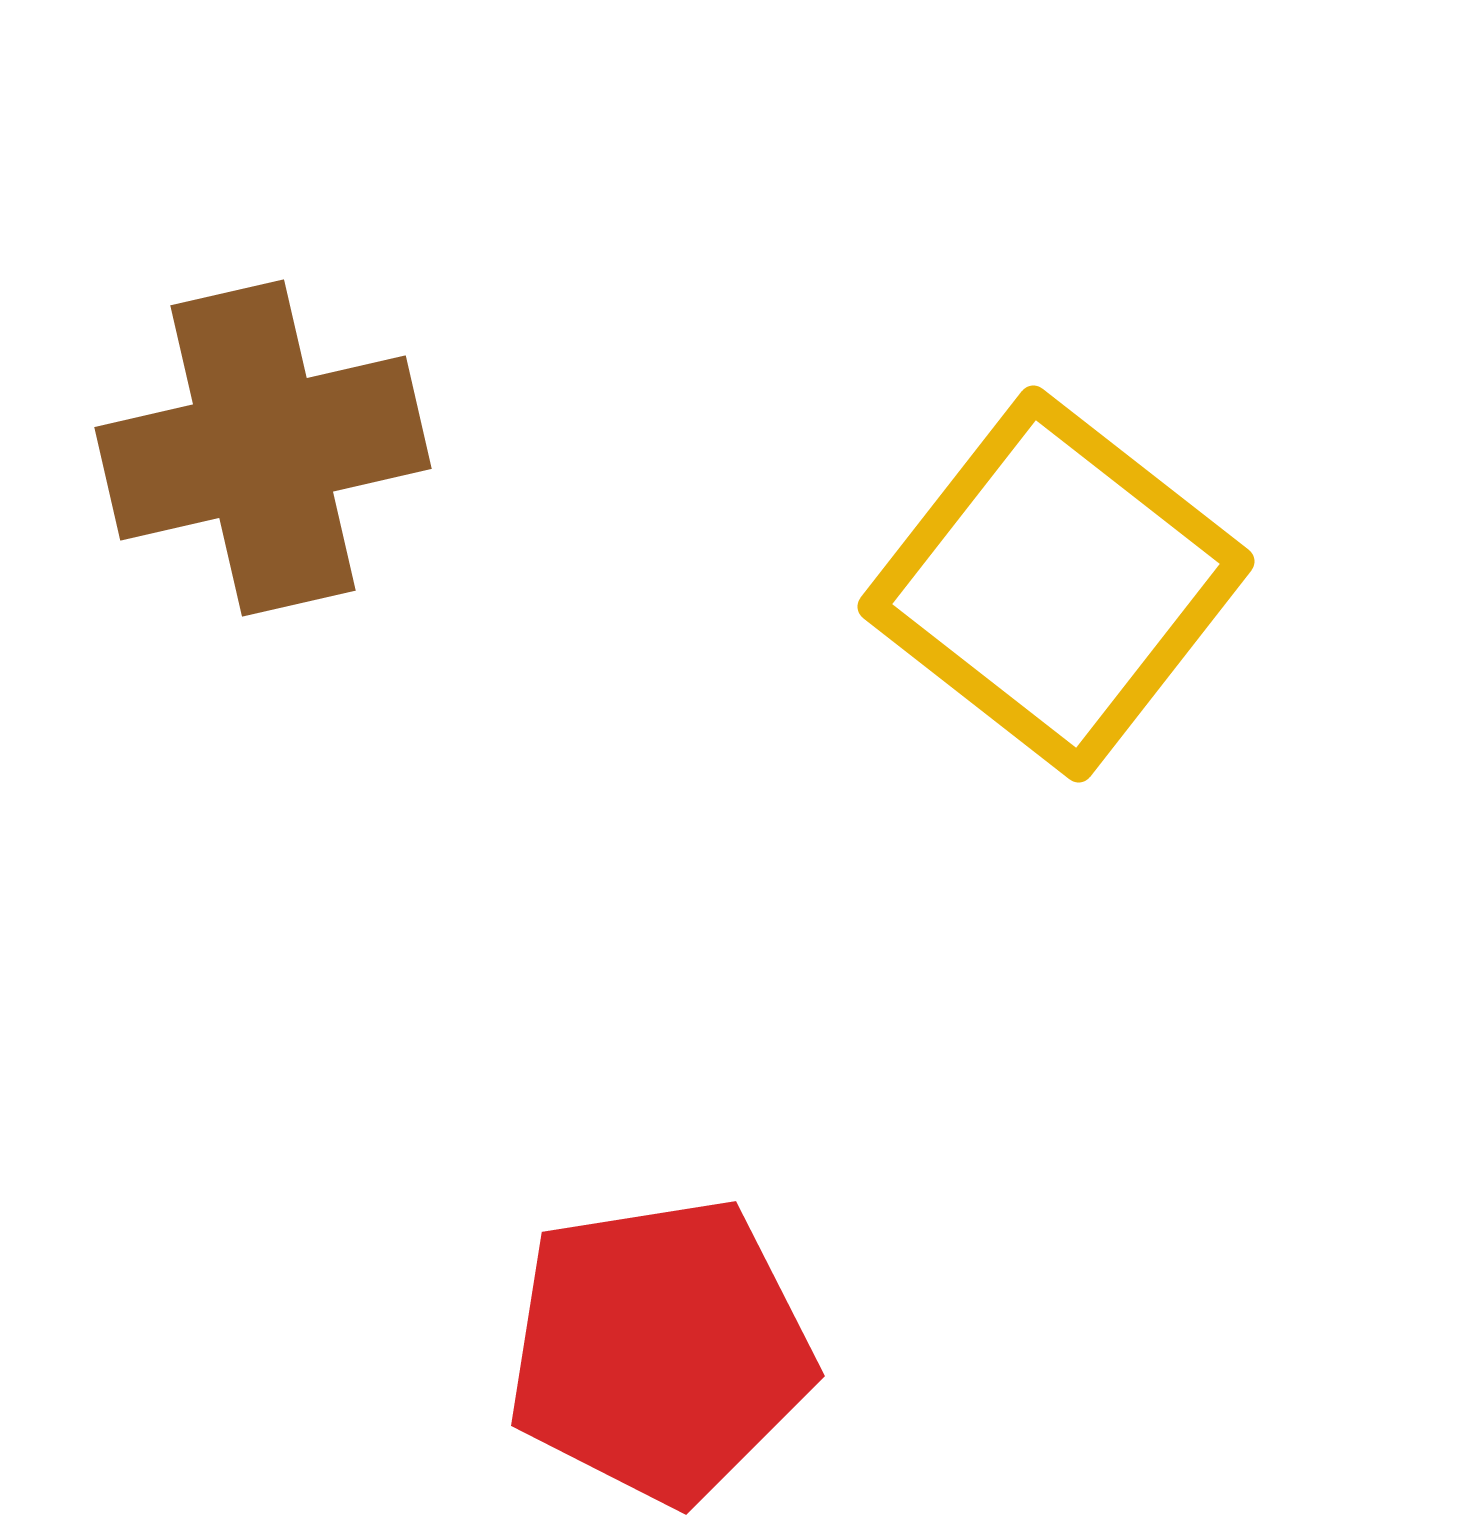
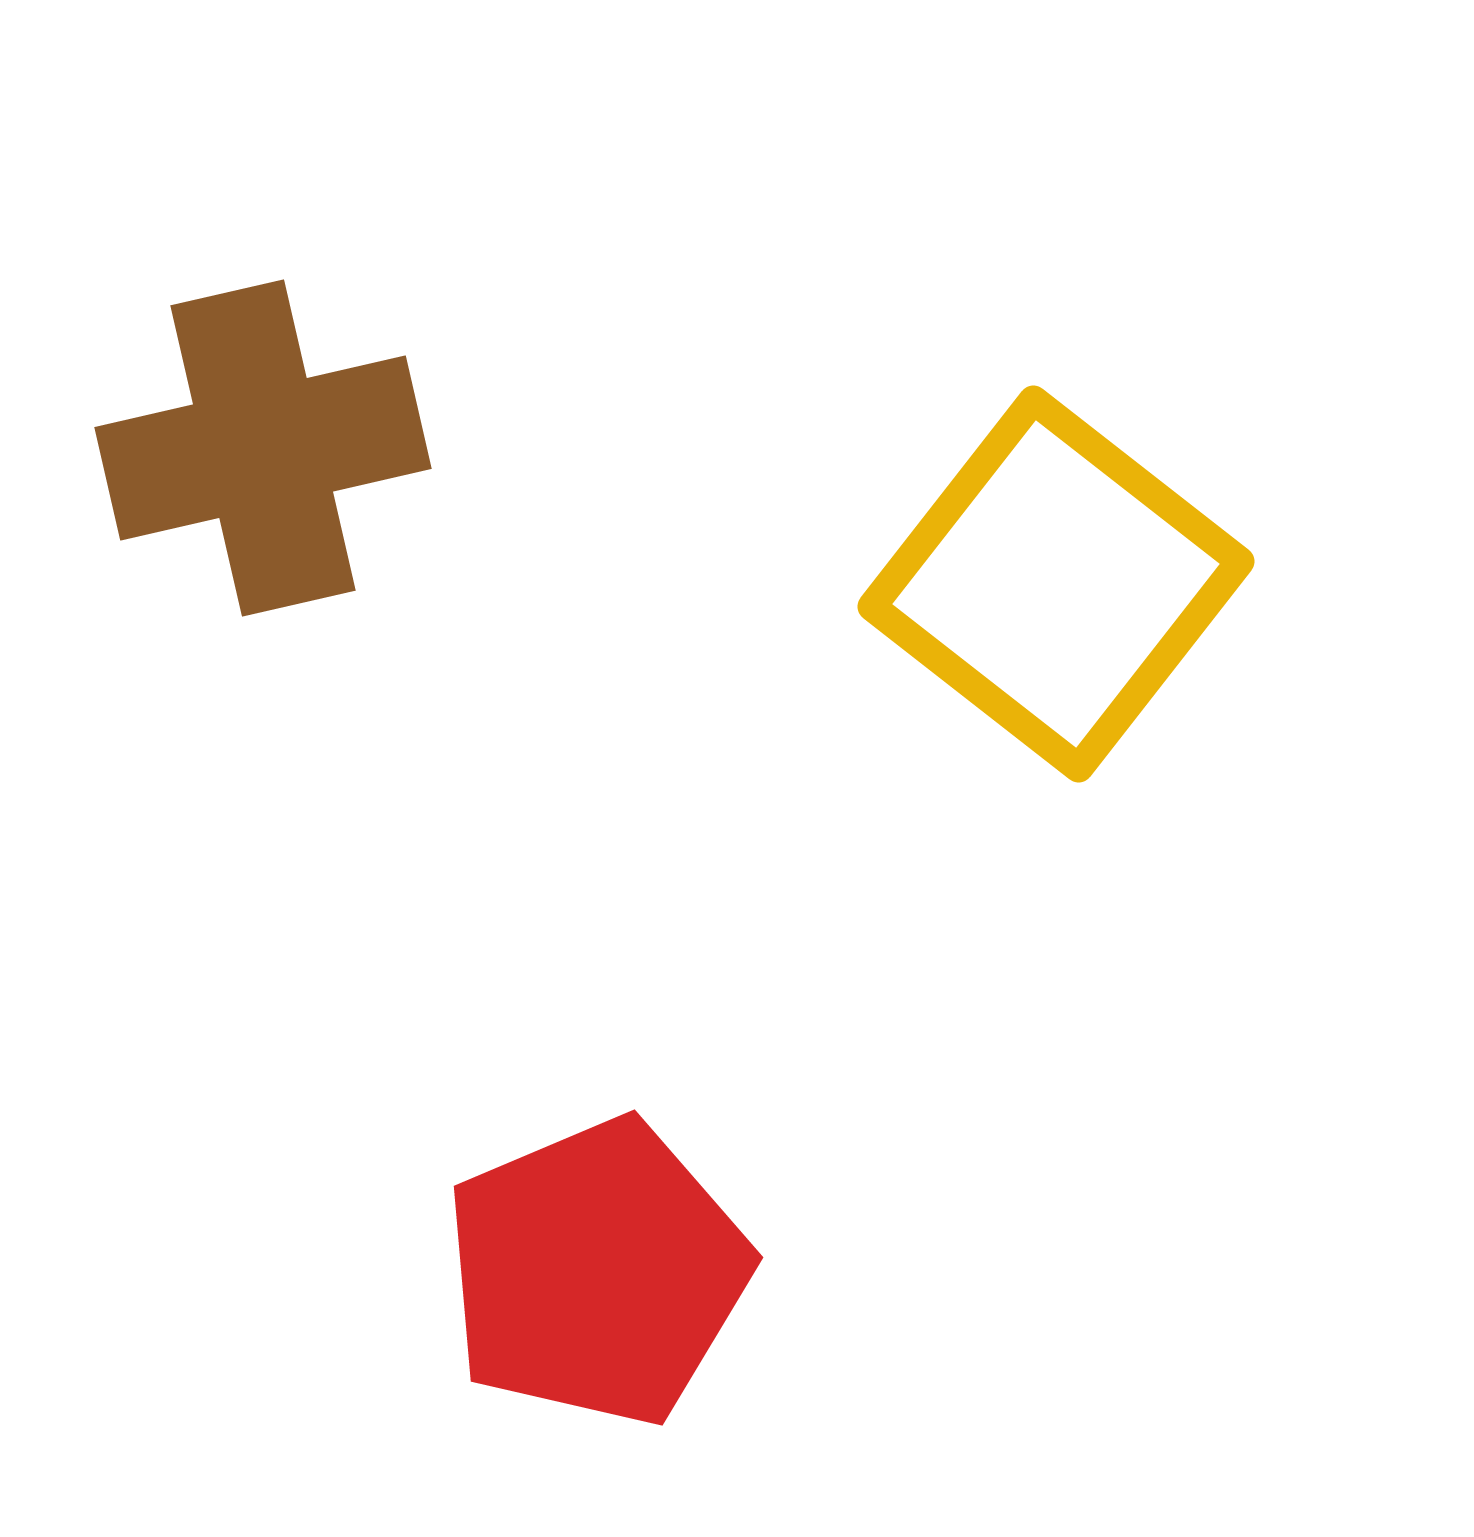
red pentagon: moved 63 px left, 78 px up; rotated 14 degrees counterclockwise
